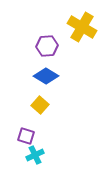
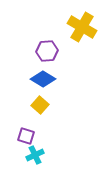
purple hexagon: moved 5 px down
blue diamond: moved 3 px left, 3 px down
